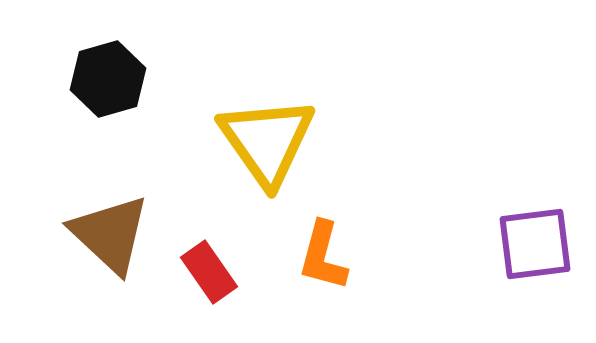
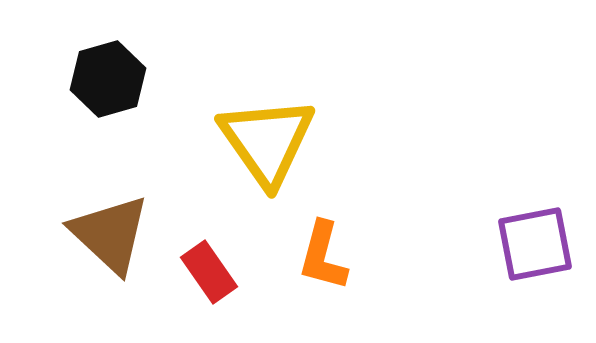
purple square: rotated 4 degrees counterclockwise
